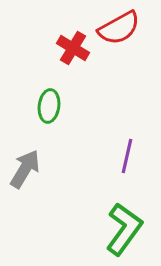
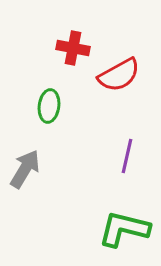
red semicircle: moved 47 px down
red cross: rotated 20 degrees counterclockwise
green L-shape: rotated 112 degrees counterclockwise
